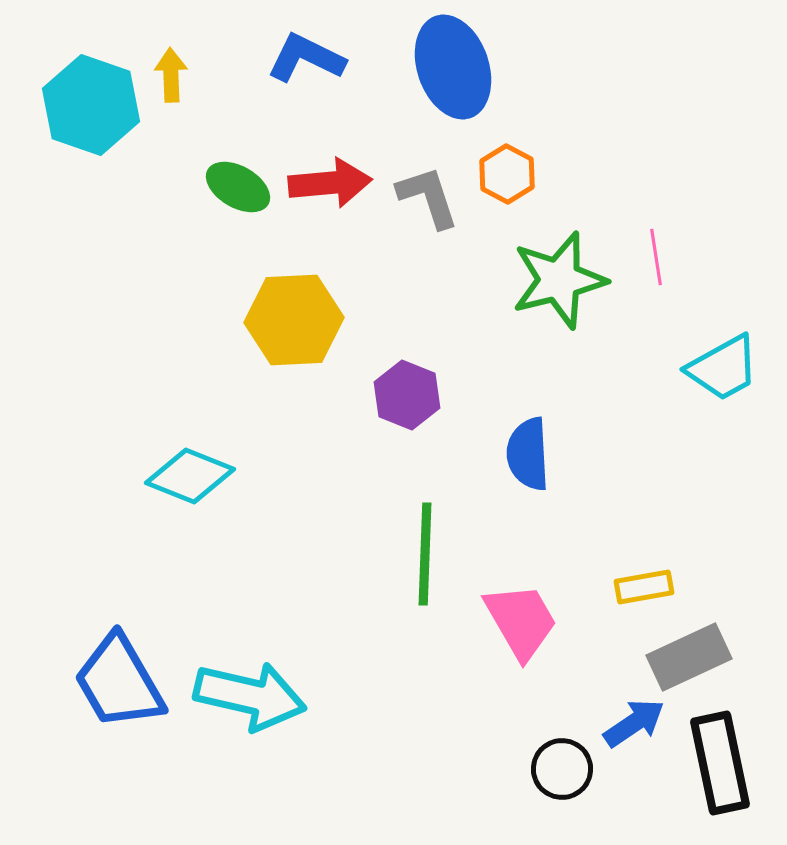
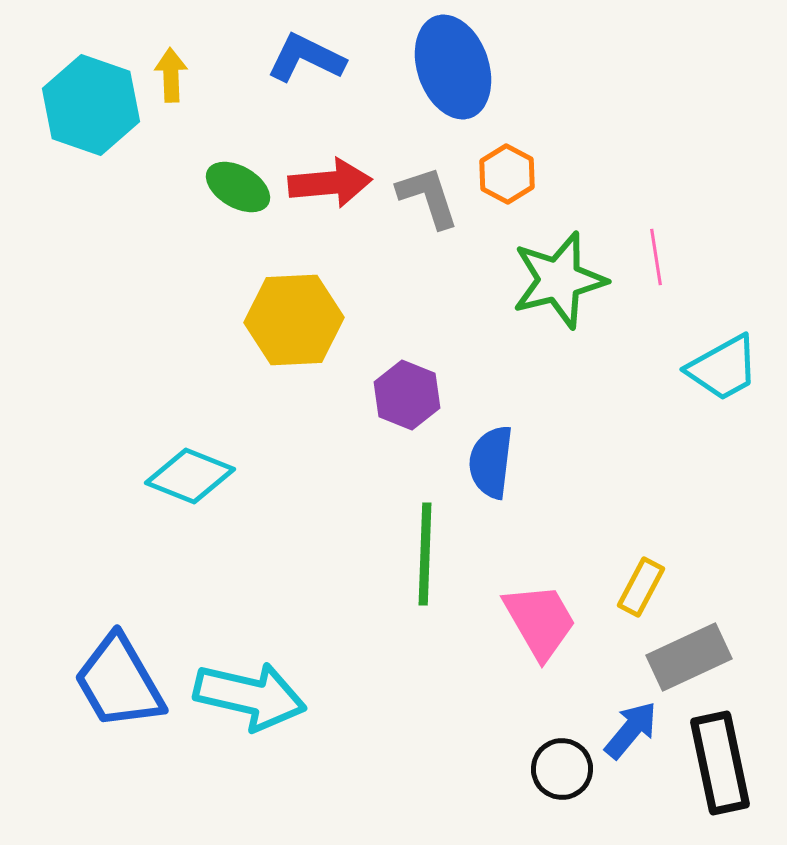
blue semicircle: moved 37 px left, 8 px down; rotated 10 degrees clockwise
yellow rectangle: moved 3 px left; rotated 52 degrees counterclockwise
pink trapezoid: moved 19 px right
blue arrow: moved 3 px left, 7 px down; rotated 16 degrees counterclockwise
